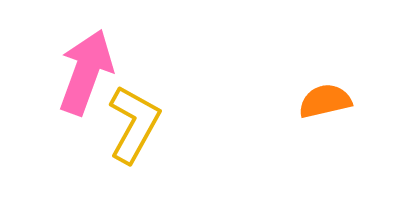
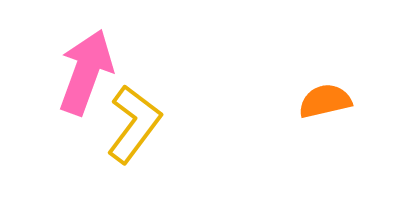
yellow L-shape: rotated 8 degrees clockwise
